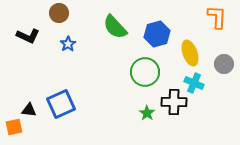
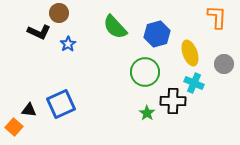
black L-shape: moved 11 px right, 4 px up
black cross: moved 1 px left, 1 px up
orange square: rotated 36 degrees counterclockwise
